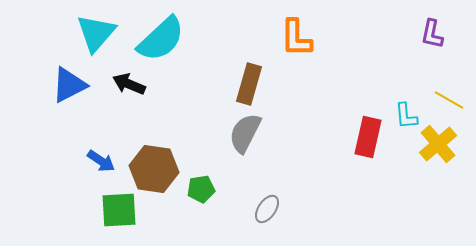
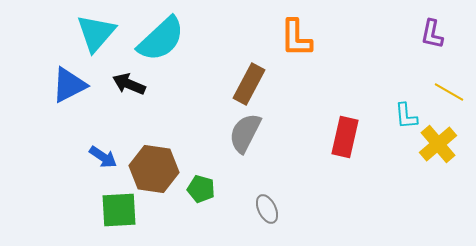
brown rectangle: rotated 12 degrees clockwise
yellow line: moved 8 px up
red rectangle: moved 23 px left
blue arrow: moved 2 px right, 4 px up
green pentagon: rotated 24 degrees clockwise
gray ellipse: rotated 60 degrees counterclockwise
